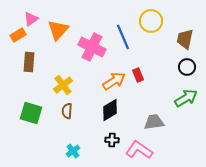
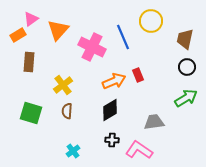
orange arrow: rotated 10 degrees clockwise
